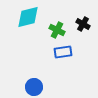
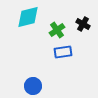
green cross: rotated 28 degrees clockwise
blue circle: moved 1 px left, 1 px up
